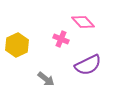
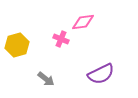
pink diamond: rotated 55 degrees counterclockwise
yellow hexagon: rotated 10 degrees clockwise
purple semicircle: moved 13 px right, 9 px down
